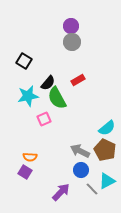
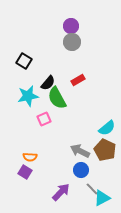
cyan triangle: moved 5 px left, 17 px down
